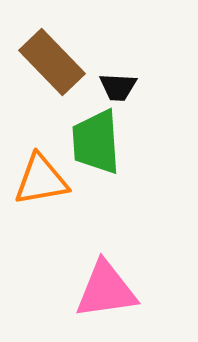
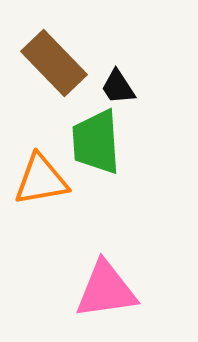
brown rectangle: moved 2 px right, 1 px down
black trapezoid: rotated 54 degrees clockwise
